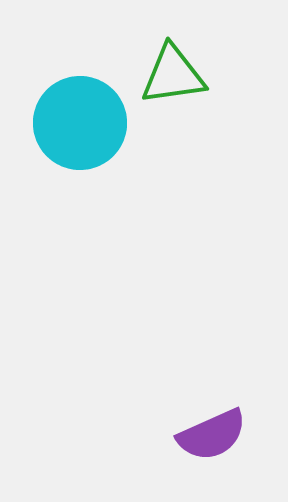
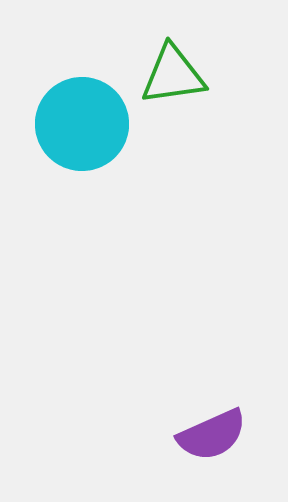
cyan circle: moved 2 px right, 1 px down
